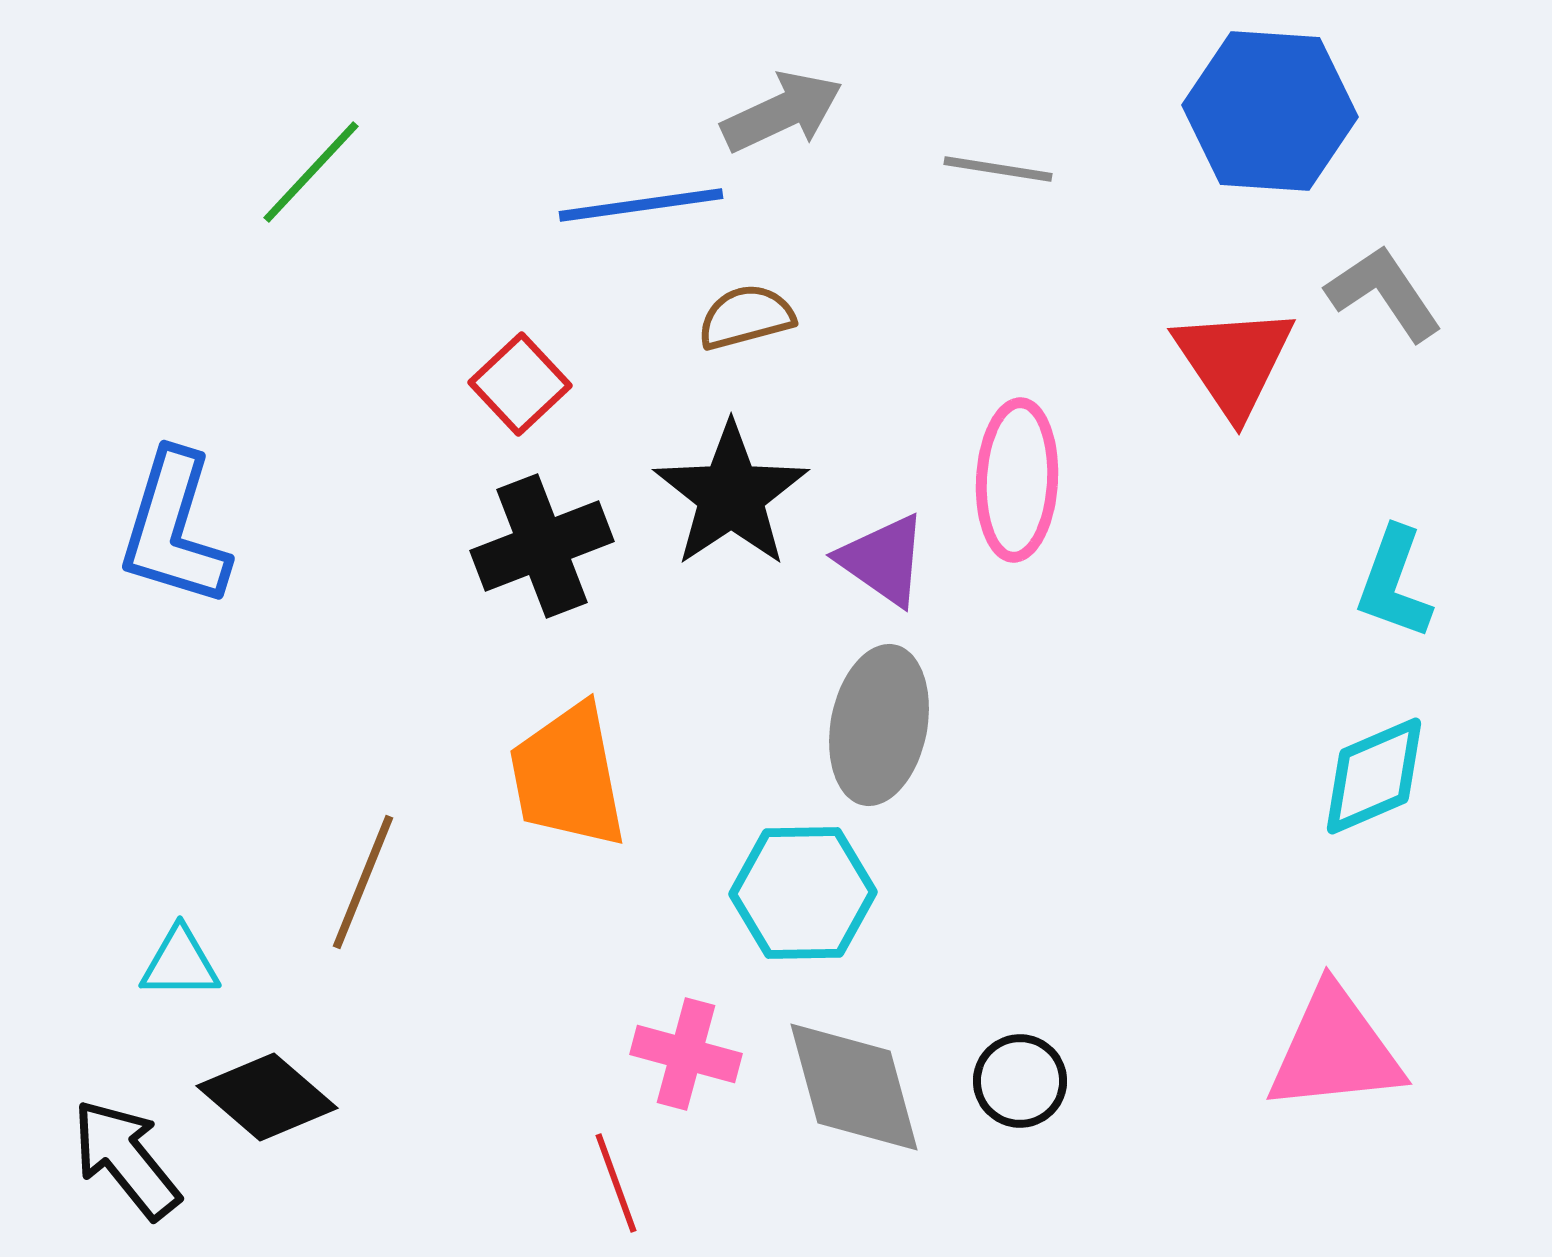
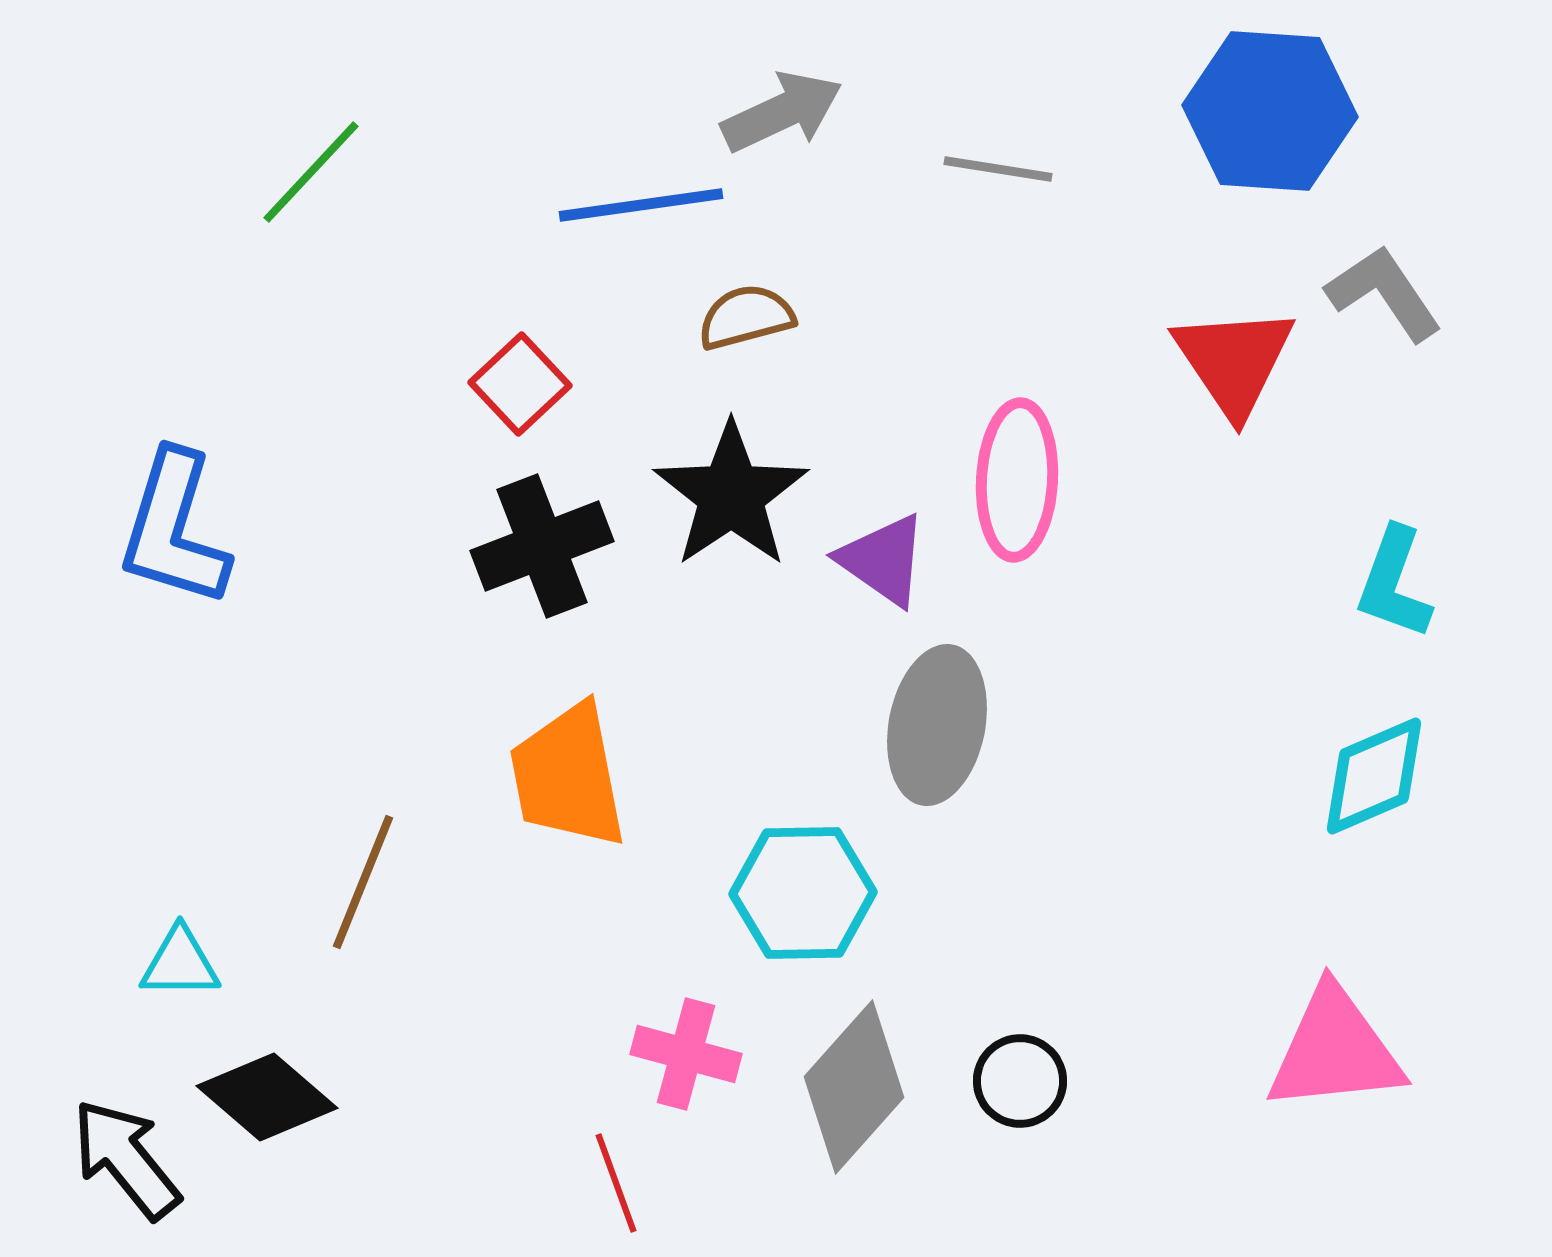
gray ellipse: moved 58 px right
gray diamond: rotated 57 degrees clockwise
